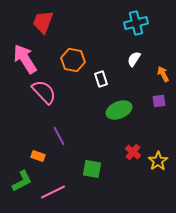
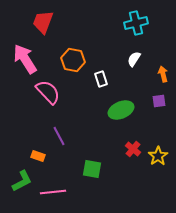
orange arrow: rotated 14 degrees clockwise
pink semicircle: moved 4 px right
green ellipse: moved 2 px right
red cross: moved 3 px up
yellow star: moved 5 px up
pink line: rotated 20 degrees clockwise
